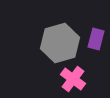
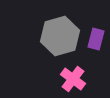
gray hexagon: moved 7 px up
